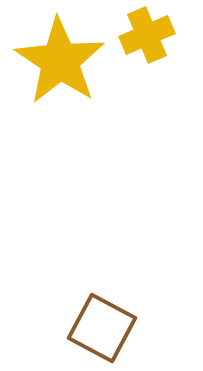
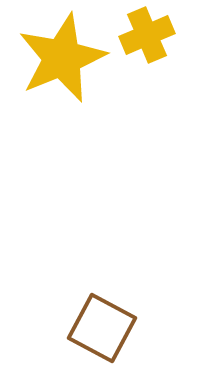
yellow star: moved 2 px right, 3 px up; rotated 16 degrees clockwise
